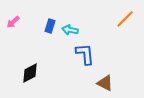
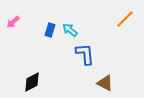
blue rectangle: moved 4 px down
cyan arrow: rotated 28 degrees clockwise
black diamond: moved 2 px right, 9 px down
